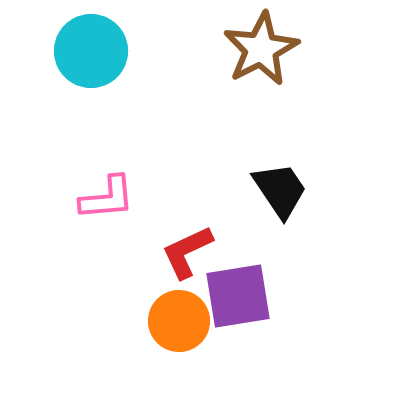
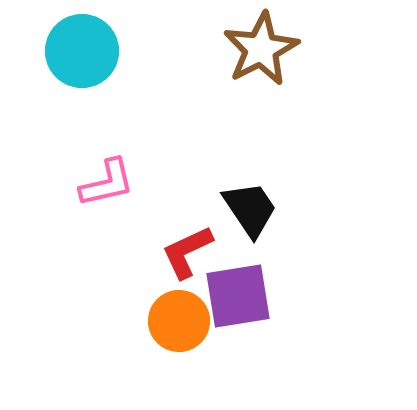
cyan circle: moved 9 px left
black trapezoid: moved 30 px left, 19 px down
pink L-shape: moved 15 px up; rotated 8 degrees counterclockwise
